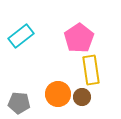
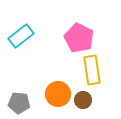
pink pentagon: rotated 12 degrees counterclockwise
yellow rectangle: moved 1 px right
brown circle: moved 1 px right, 3 px down
